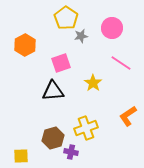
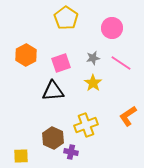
gray star: moved 12 px right, 22 px down
orange hexagon: moved 1 px right, 10 px down
yellow cross: moved 3 px up
brown hexagon: rotated 20 degrees counterclockwise
